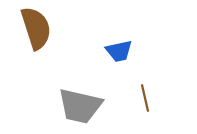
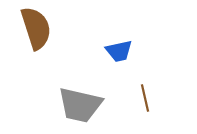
gray trapezoid: moved 1 px up
